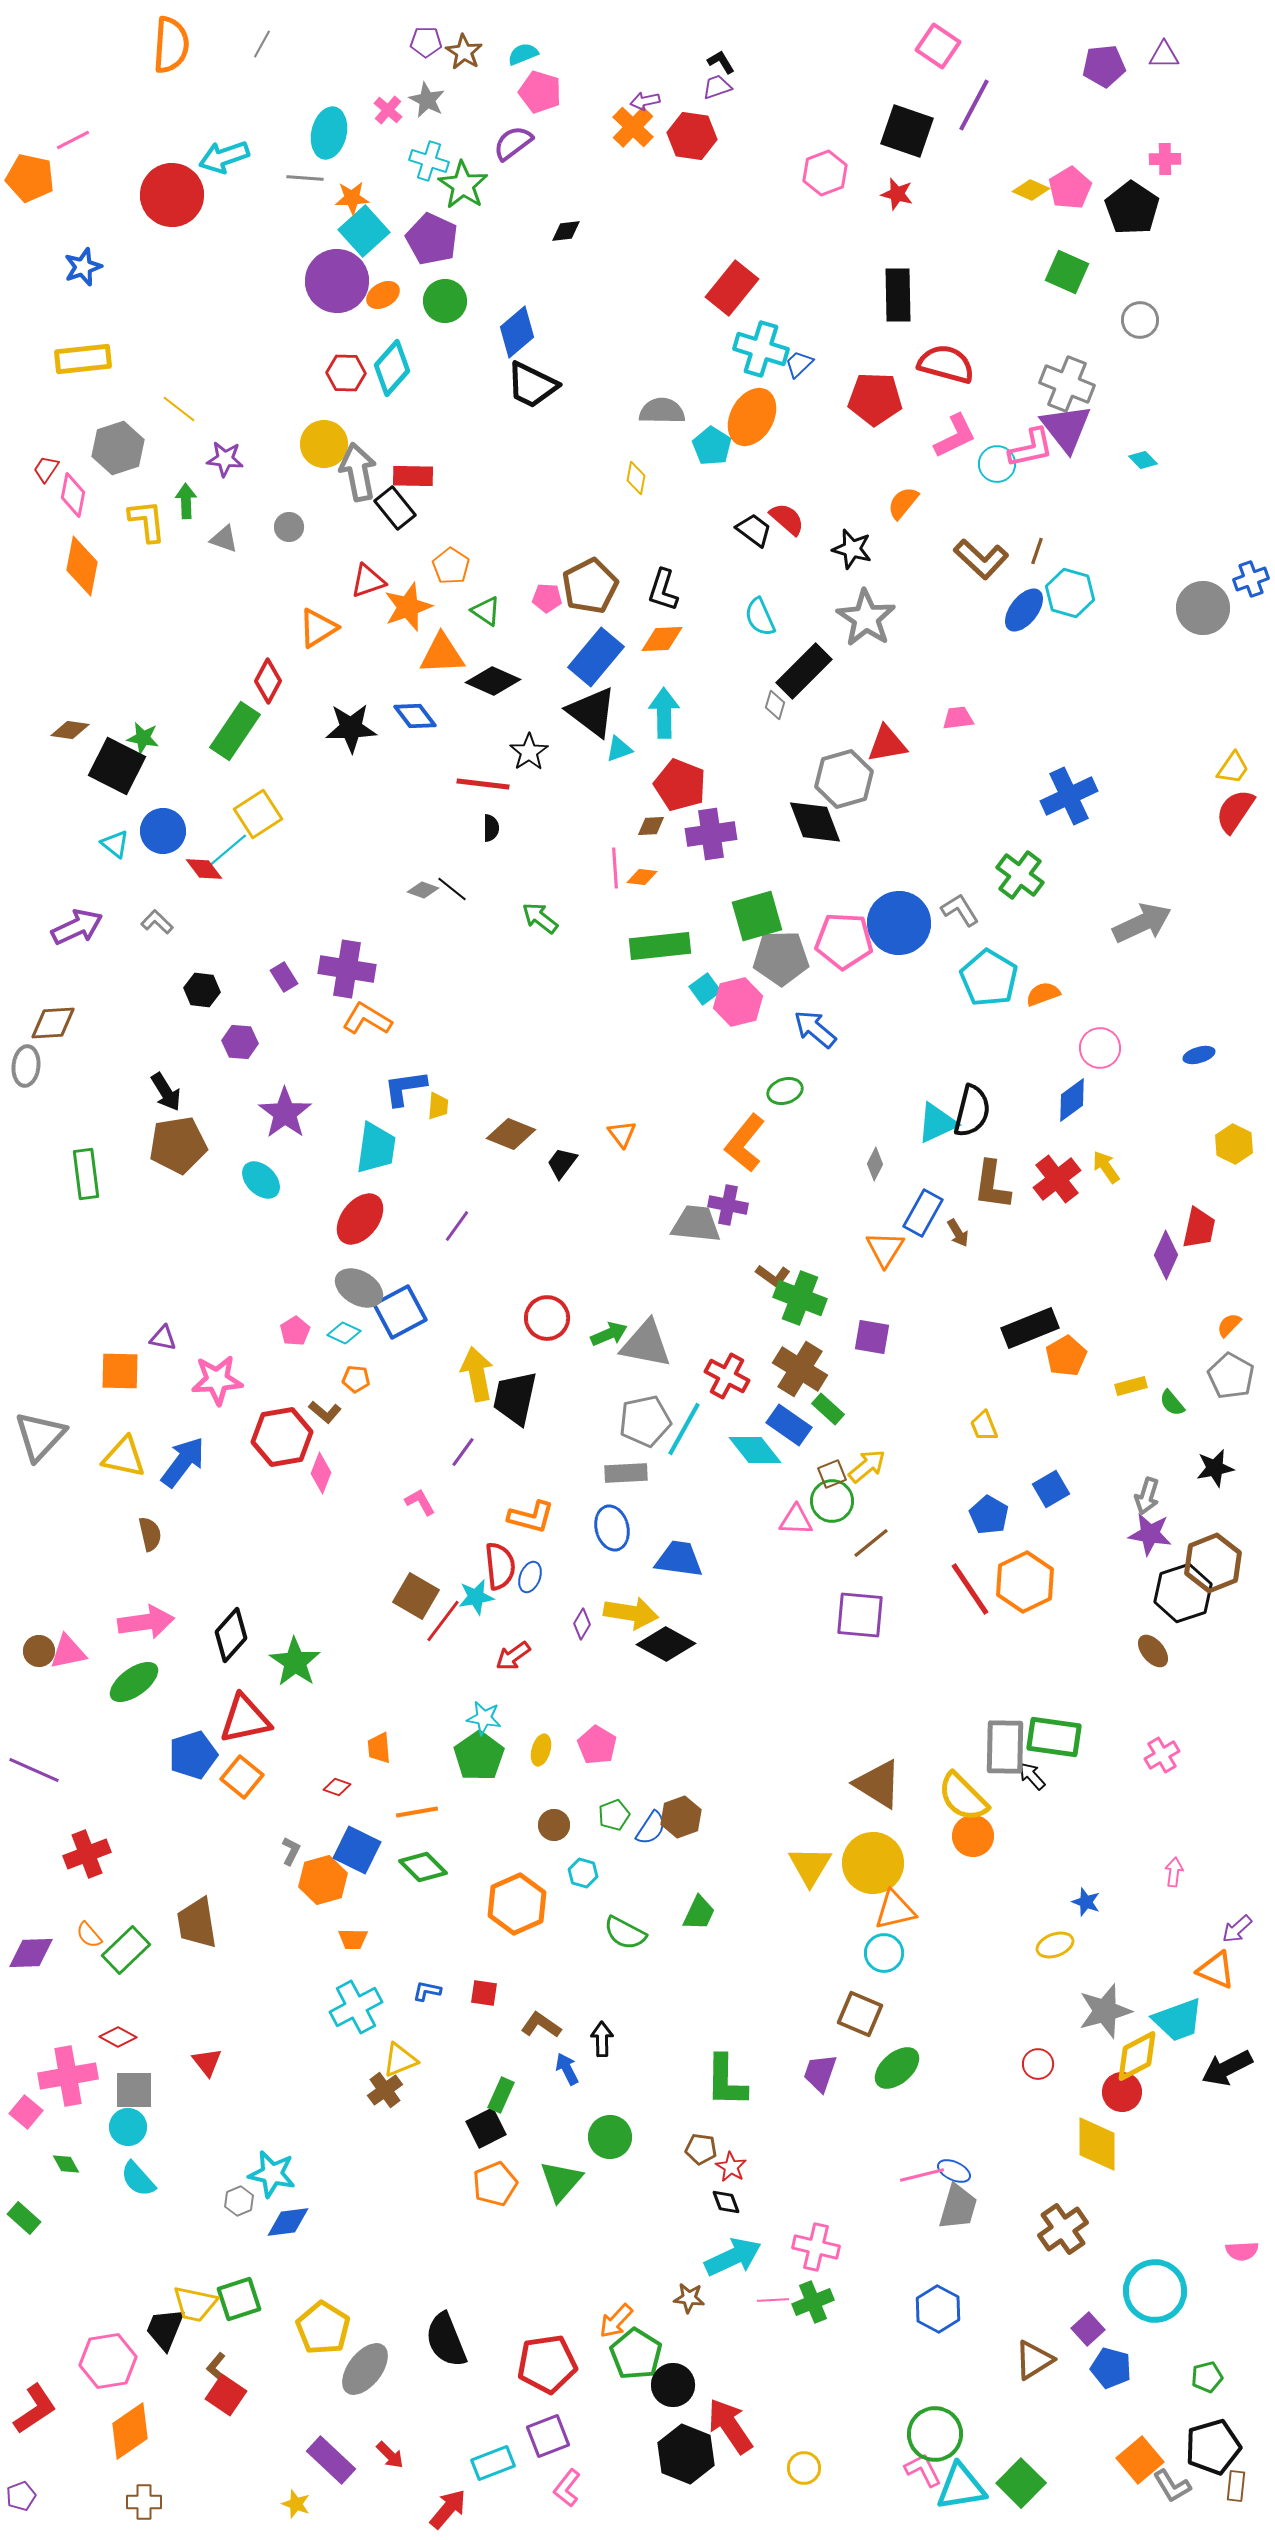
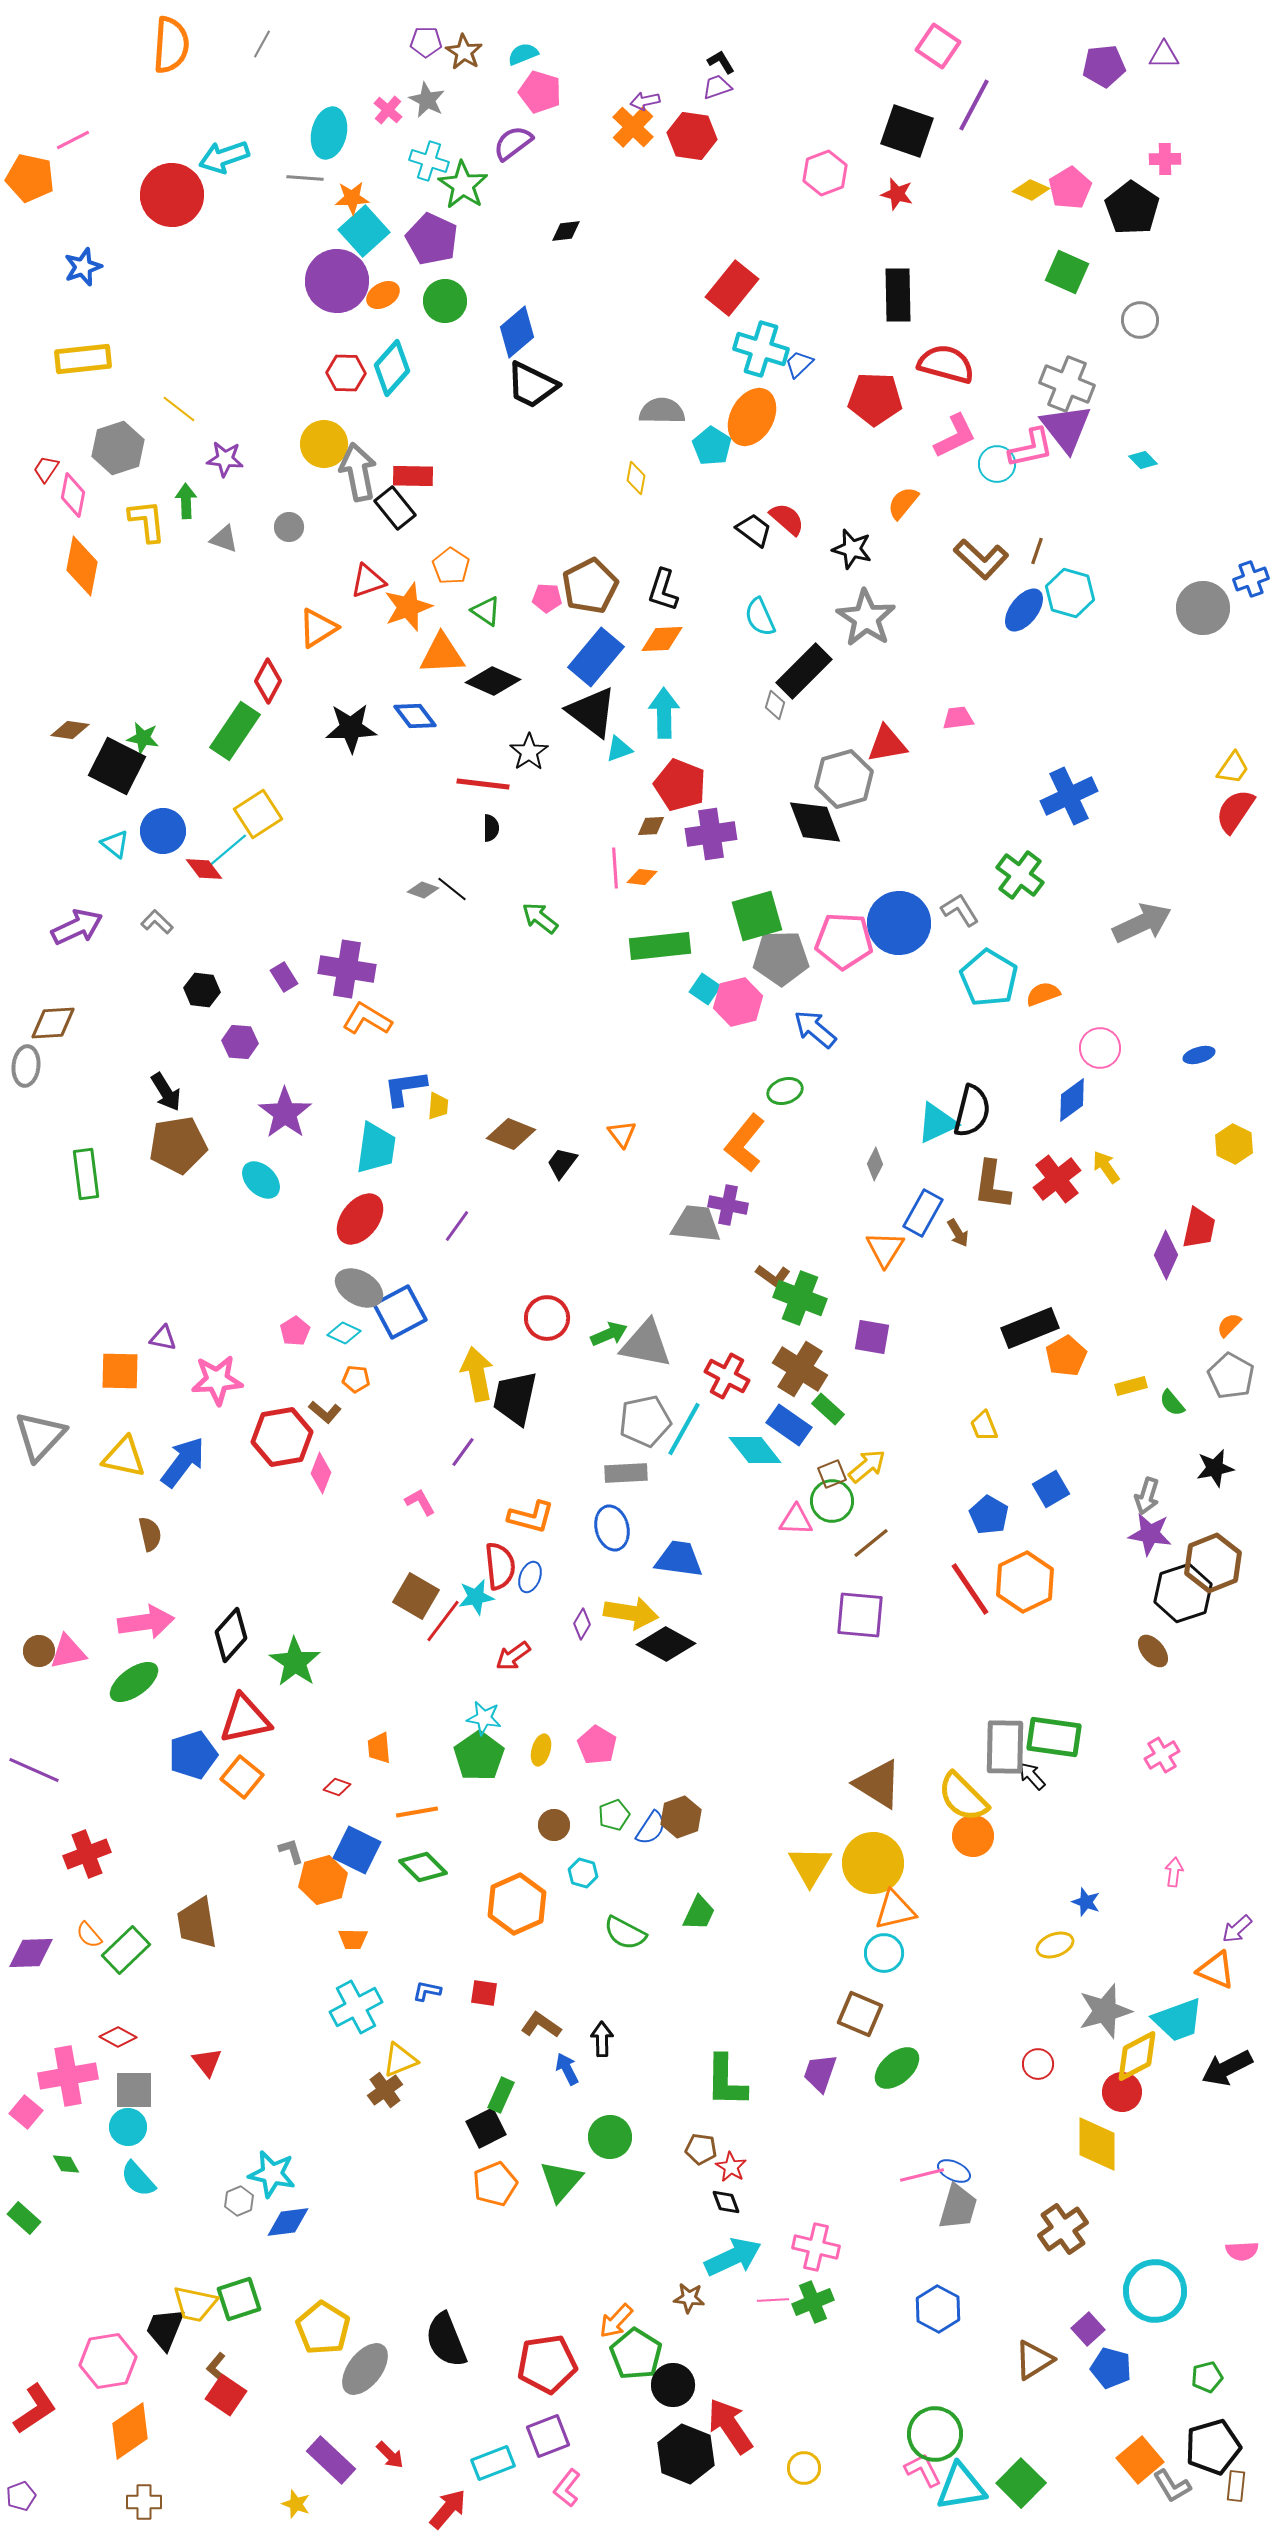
cyan square at (705, 989): rotated 20 degrees counterclockwise
gray L-shape at (291, 1851): rotated 44 degrees counterclockwise
